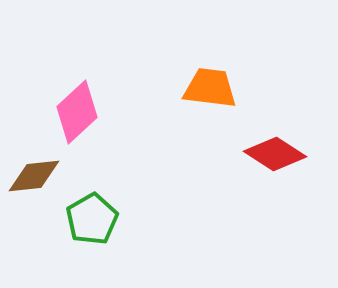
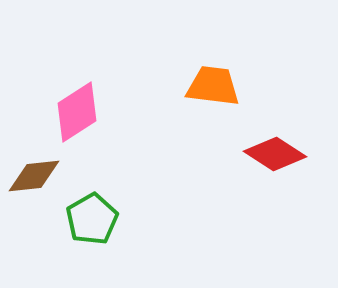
orange trapezoid: moved 3 px right, 2 px up
pink diamond: rotated 10 degrees clockwise
